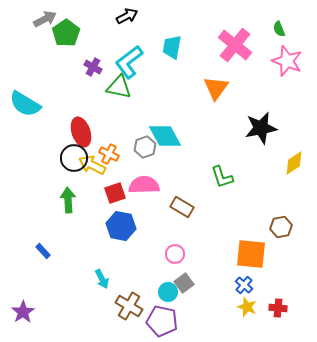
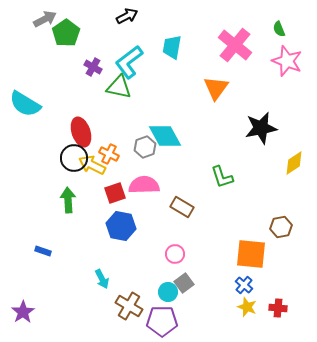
blue rectangle: rotated 28 degrees counterclockwise
purple pentagon: rotated 12 degrees counterclockwise
